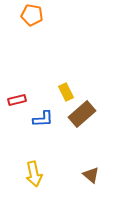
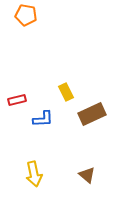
orange pentagon: moved 6 px left
brown rectangle: moved 10 px right; rotated 16 degrees clockwise
brown triangle: moved 4 px left
